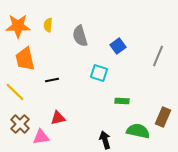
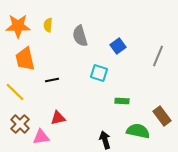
brown rectangle: moved 1 px left, 1 px up; rotated 60 degrees counterclockwise
